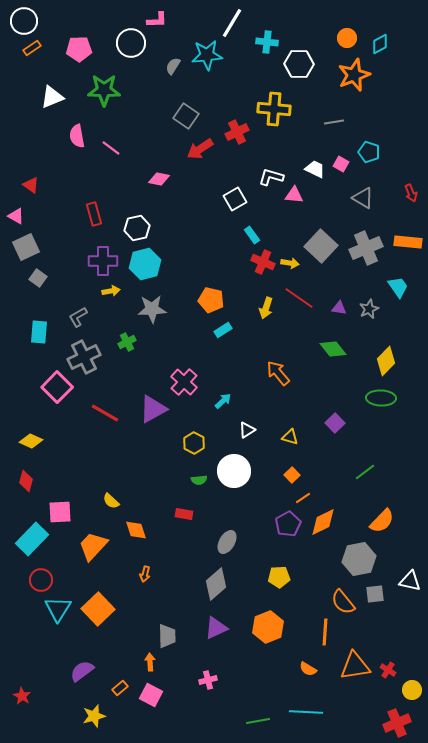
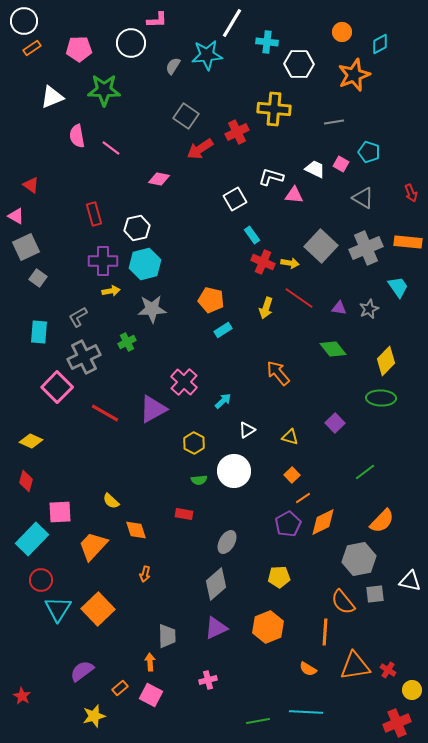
orange circle at (347, 38): moved 5 px left, 6 px up
